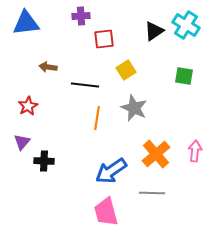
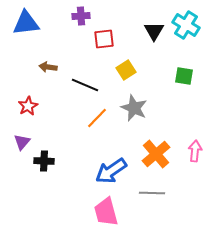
black triangle: rotated 25 degrees counterclockwise
black line: rotated 16 degrees clockwise
orange line: rotated 35 degrees clockwise
